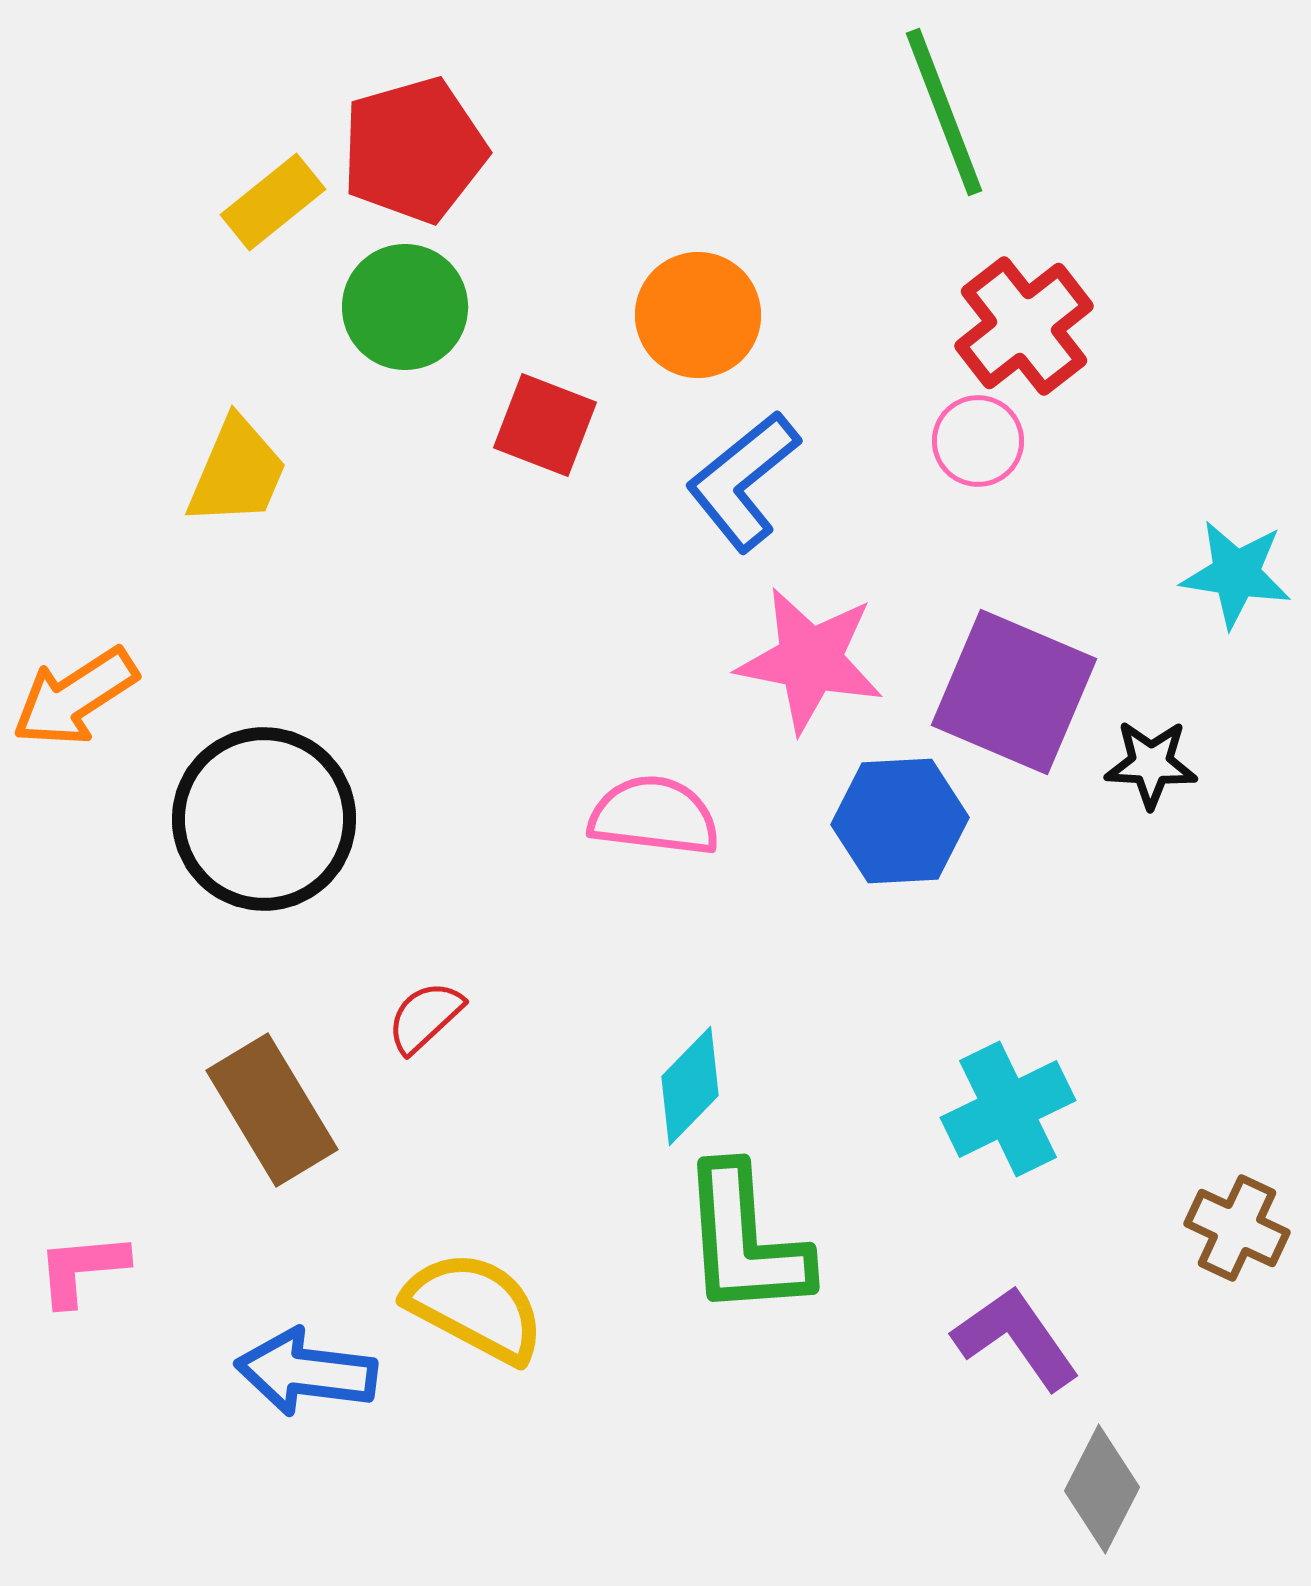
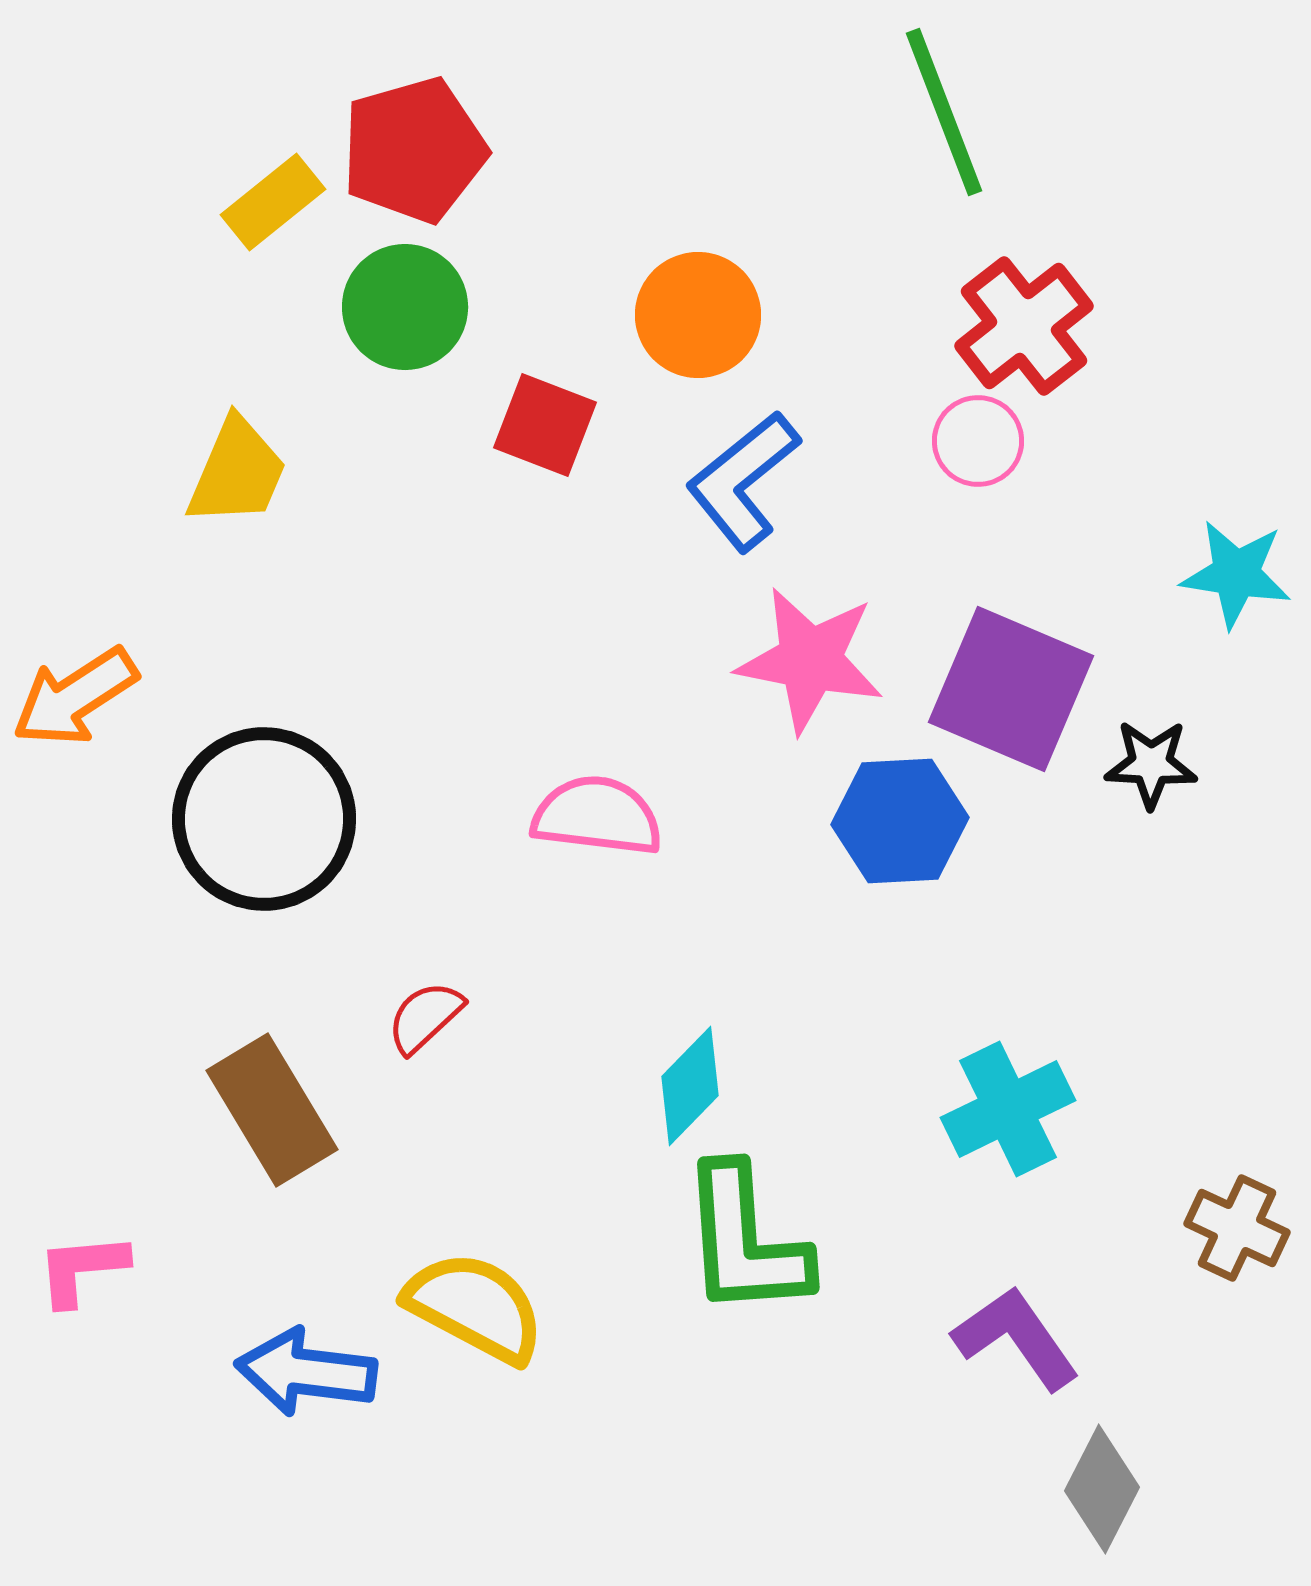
purple square: moved 3 px left, 3 px up
pink semicircle: moved 57 px left
